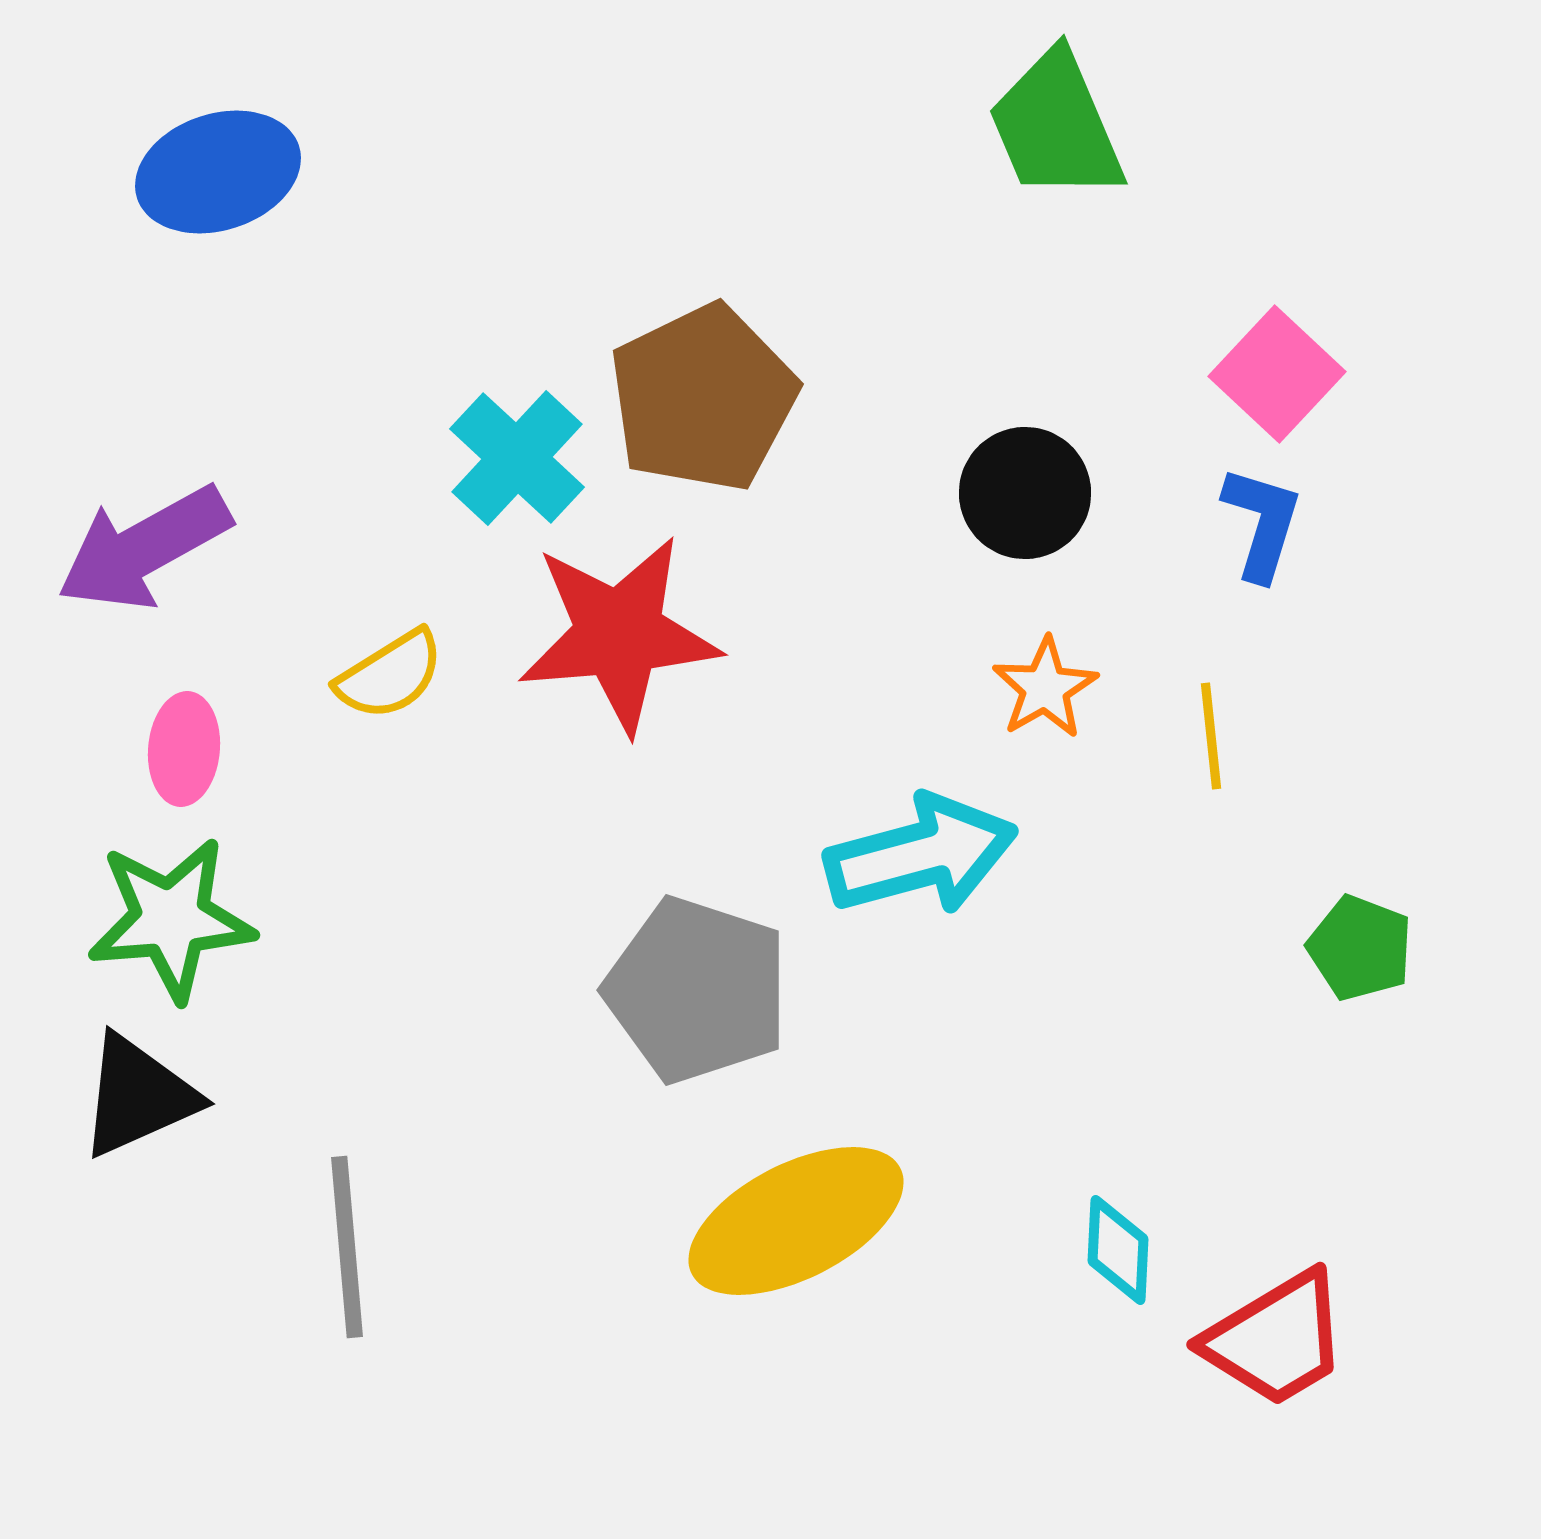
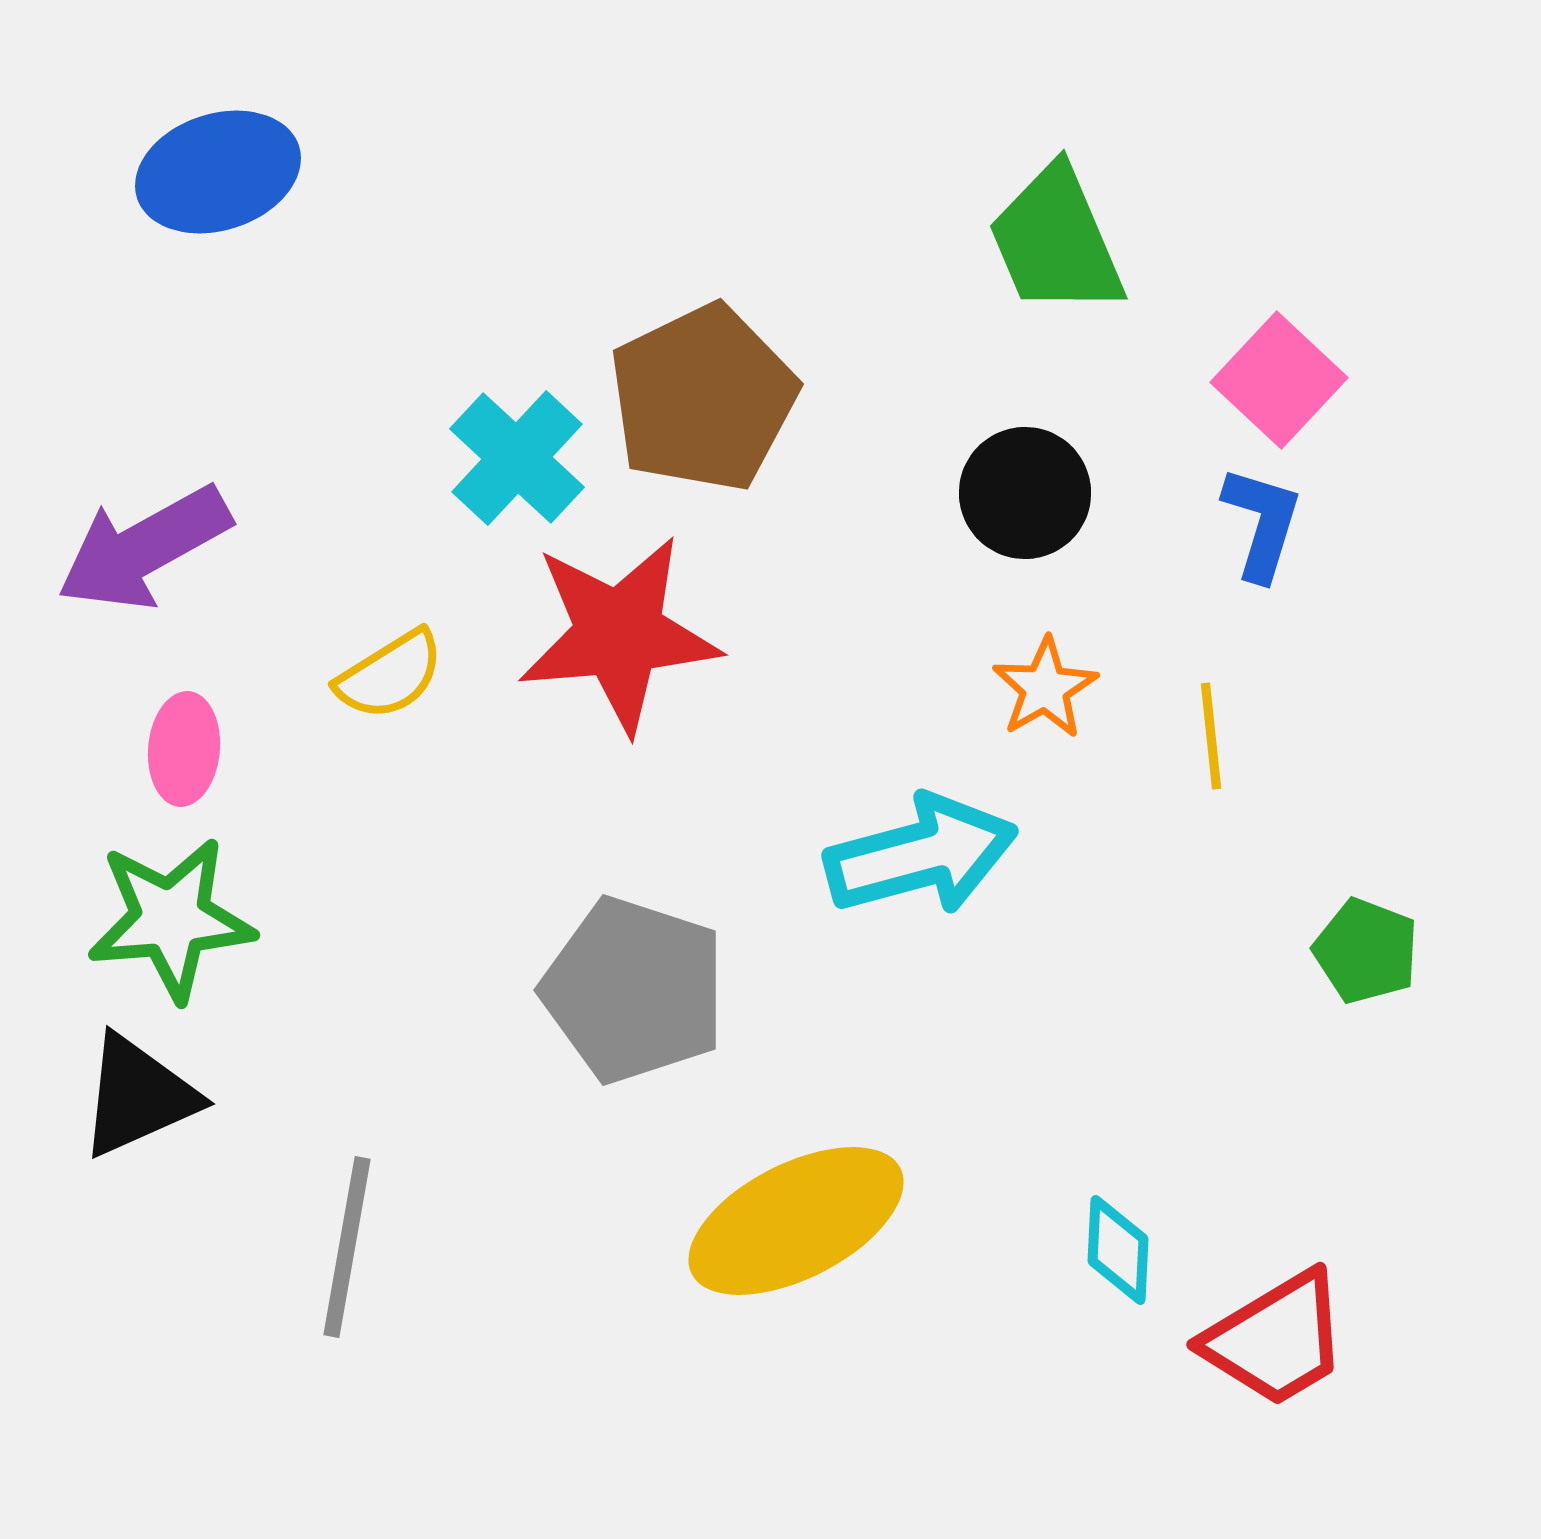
green trapezoid: moved 115 px down
pink square: moved 2 px right, 6 px down
green pentagon: moved 6 px right, 3 px down
gray pentagon: moved 63 px left
gray line: rotated 15 degrees clockwise
